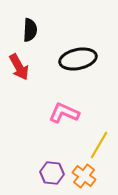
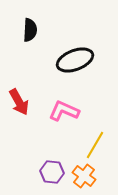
black ellipse: moved 3 px left, 1 px down; rotated 9 degrees counterclockwise
red arrow: moved 35 px down
pink L-shape: moved 2 px up
yellow line: moved 4 px left
purple hexagon: moved 1 px up
